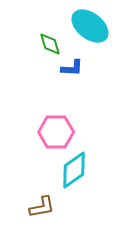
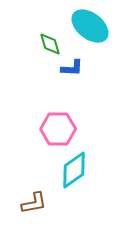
pink hexagon: moved 2 px right, 3 px up
brown L-shape: moved 8 px left, 4 px up
